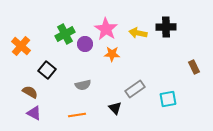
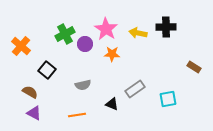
brown rectangle: rotated 32 degrees counterclockwise
black triangle: moved 3 px left, 4 px up; rotated 24 degrees counterclockwise
